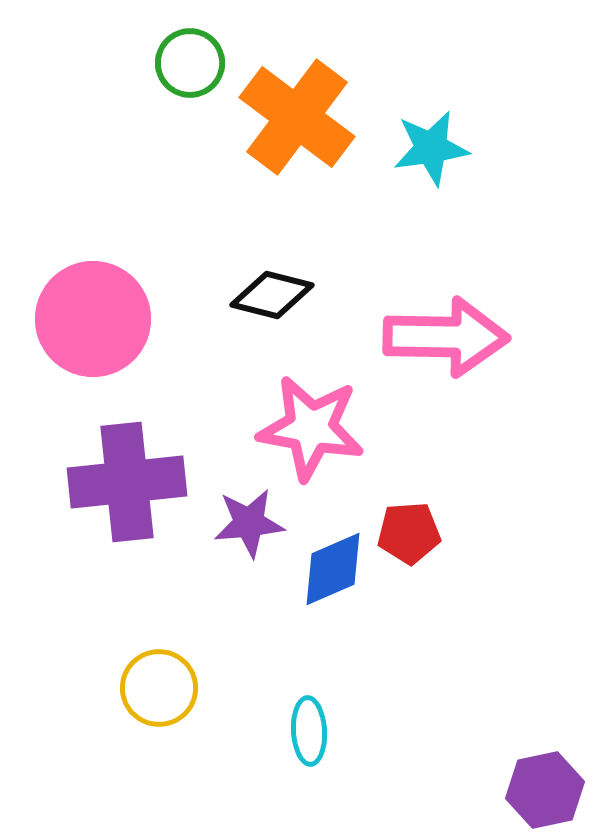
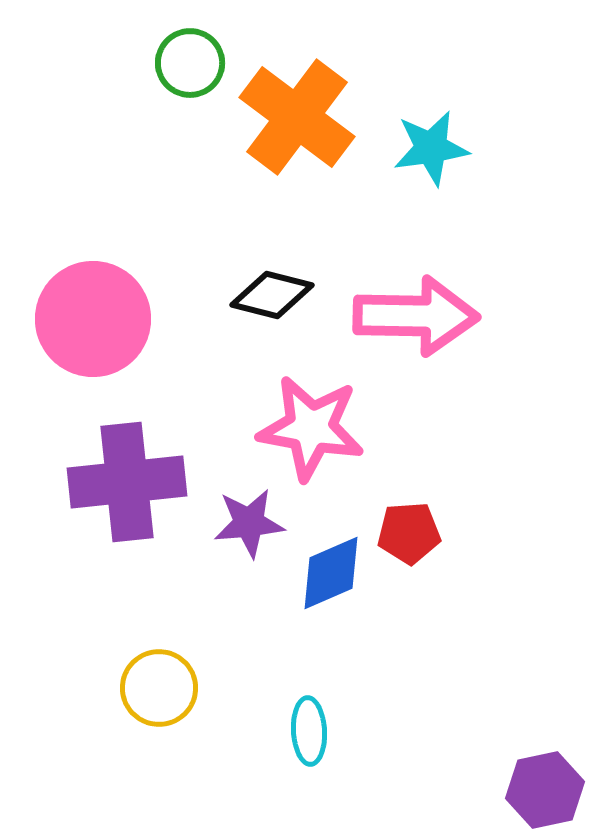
pink arrow: moved 30 px left, 21 px up
blue diamond: moved 2 px left, 4 px down
